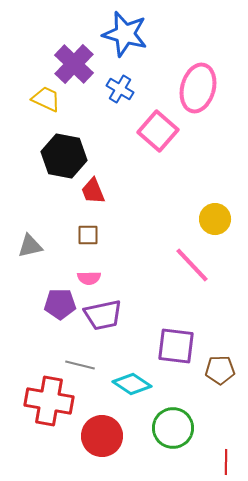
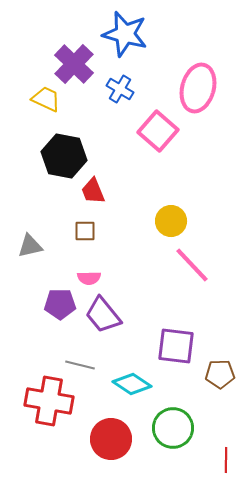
yellow circle: moved 44 px left, 2 px down
brown square: moved 3 px left, 4 px up
purple trapezoid: rotated 63 degrees clockwise
brown pentagon: moved 4 px down
red circle: moved 9 px right, 3 px down
red line: moved 2 px up
